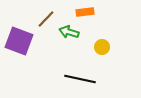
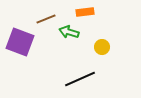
brown line: rotated 24 degrees clockwise
purple square: moved 1 px right, 1 px down
black line: rotated 36 degrees counterclockwise
